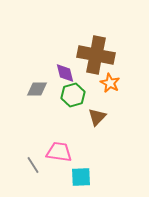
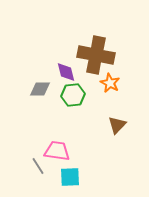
purple diamond: moved 1 px right, 1 px up
gray diamond: moved 3 px right
green hexagon: rotated 10 degrees clockwise
brown triangle: moved 20 px right, 8 px down
pink trapezoid: moved 2 px left, 1 px up
gray line: moved 5 px right, 1 px down
cyan square: moved 11 px left
